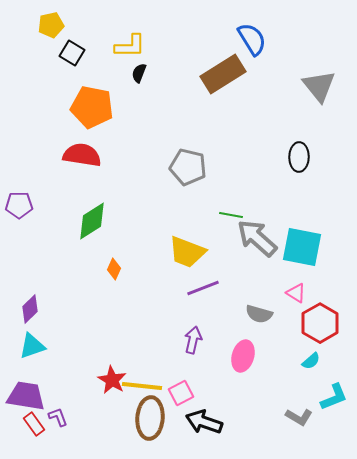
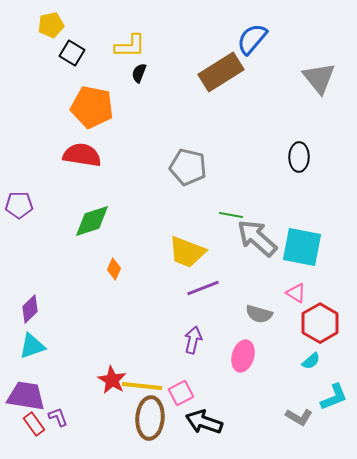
blue semicircle: rotated 108 degrees counterclockwise
brown rectangle: moved 2 px left, 2 px up
gray triangle: moved 8 px up
green diamond: rotated 15 degrees clockwise
